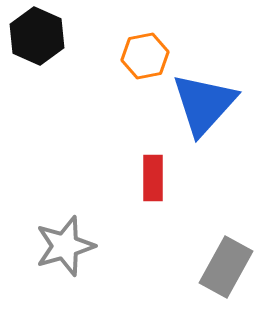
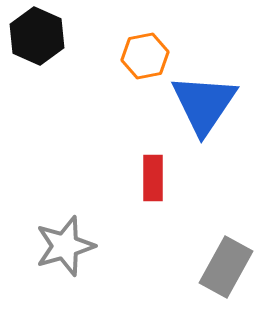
blue triangle: rotated 8 degrees counterclockwise
